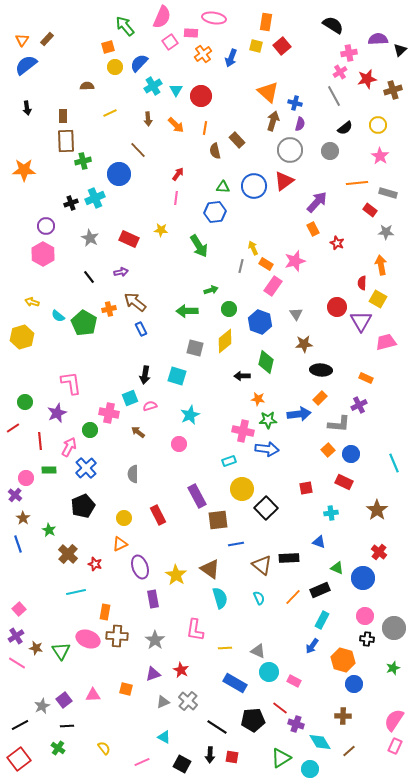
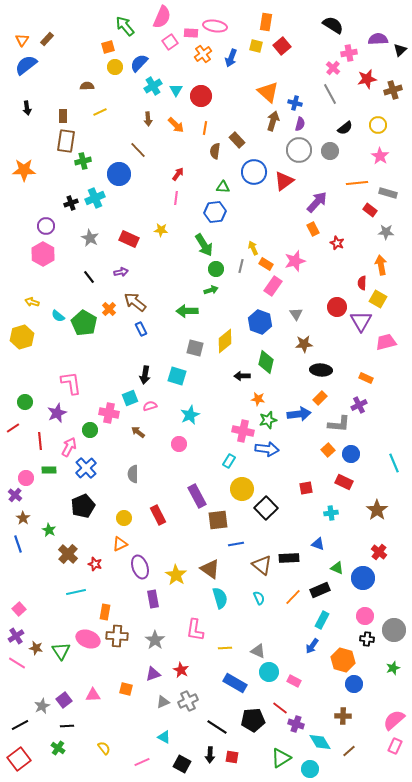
pink ellipse at (214, 18): moved 1 px right, 8 px down
pink cross at (340, 72): moved 7 px left, 4 px up; rotated 16 degrees counterclockwise
gray line at (334, 96): moved 4 px left, 2 px up
yellow line at (110, 113): moved 10 px left, 1 px up
brown rectangle at (66, 141): rotated 10 degrees clockwise
gray circle at (290, 150): moved 9 px right
brown semicircle at (215, 151): rotated 21 degrees clockwise
blue circle at (254, 186): moved 14 px up
green arrow at (199, 246): moved 5 px right, 1 px up
orange cross at (109, 309): rotated 32 degrees counterclockwise
green circle at (229, 309): moved 13 px left, 40 px up
green star at (268, 420): rotated 12 degrees counterclockwise
cyan rectangle at (229, 461): rotated 40 degrees counterclockwise
blue triangle at (319, 542): moved 1 px left, 2 px down
gray circle at (394, 628): moved 2 px down
gray cross at (188, 701): rotated 24 degrees clockwise
pink semicircle at (394, 720): rotated 15 degrees clockwise
